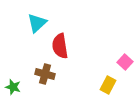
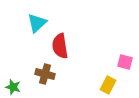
pink square: rotated 28 degrees counterclockwise
